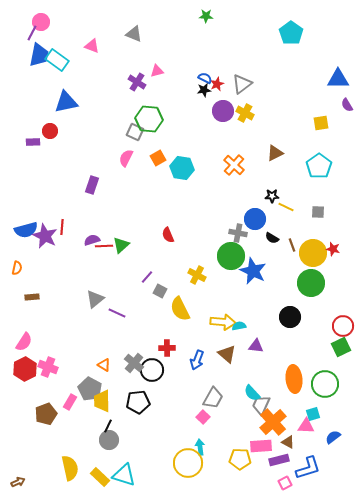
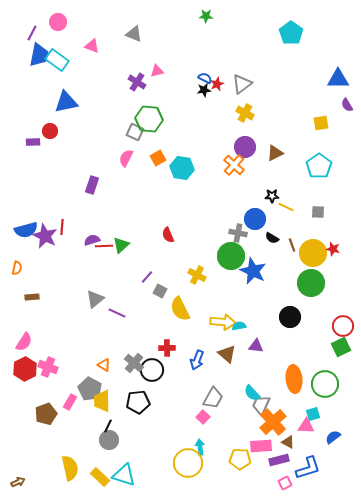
pink circle at (41, 22): moved 17 px right
purple circle at (223, 111): moved 22 px right, 36 px down
